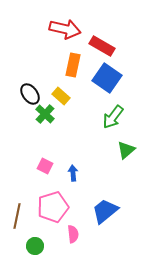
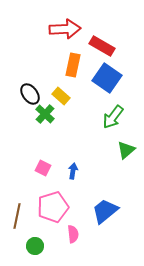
red arrow: rotated 16 degrees counterclockwise
pink square: moved 2 px left, 2 px down
blue arrow: moved 2 px up; rotated 14 degrees clockwise
